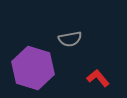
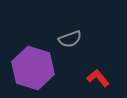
gray semicircle: rotated 10 degrees counterclockwise
